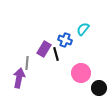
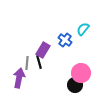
blue cross: rotated 16 degrees clockwise
purple rectangle: moved 1 px left, 1 px down
black line: moved 17 px left, 8 px down
black circle: moved 24 px left, 3 px up
